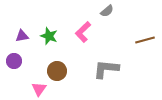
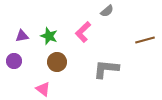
brown circle: moved 9 px up
pink triangle: moved 4 px right; rotated 28 degrees counterclockwise
